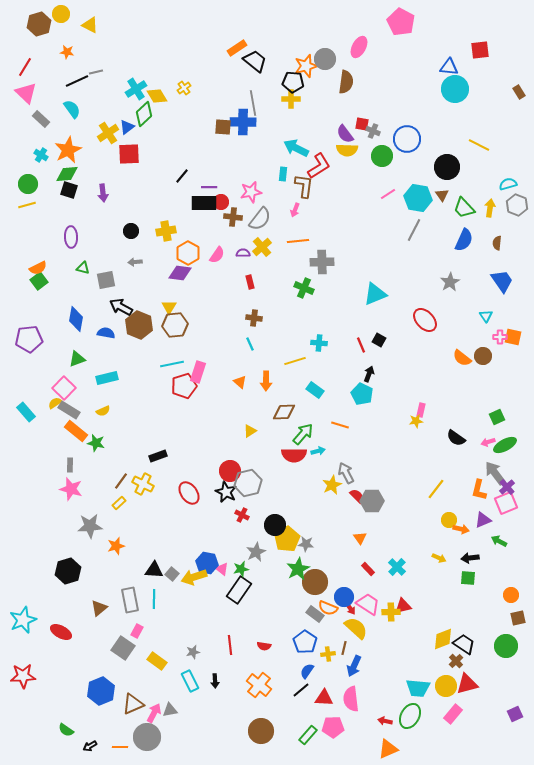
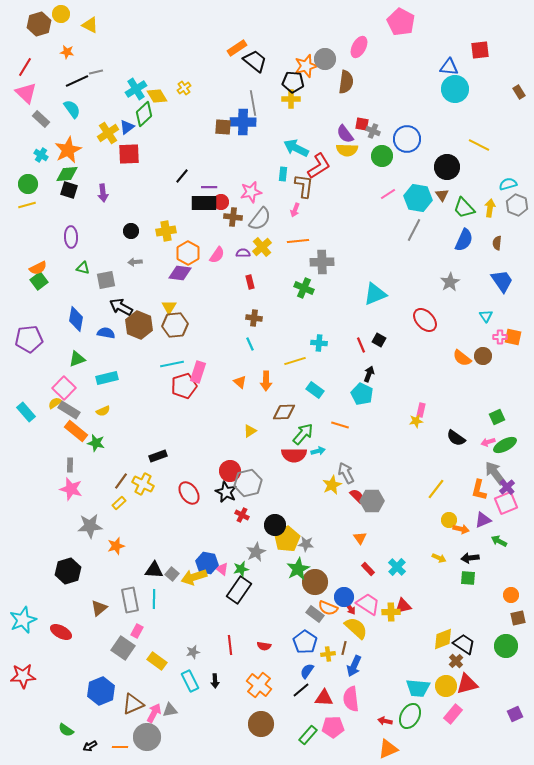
brown circle at (261, 731): moved 7 px up
